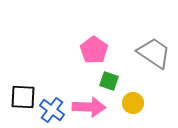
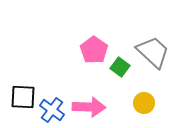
gray trapezoid: moved 1 px left, 1 px up; rotated 9 degrees clockwise
green square: moved 11 px right, 14 px up; rotated 18 degrees clockwise
yellow circle: moved 11 px right
